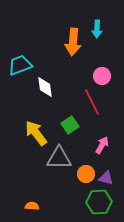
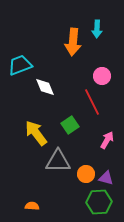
white diamond: rotated 15 degrees counterclockwise
pink arrow: moved 5 px right, 5 px up
gray triangle: moved 1 px left, 3 px down
